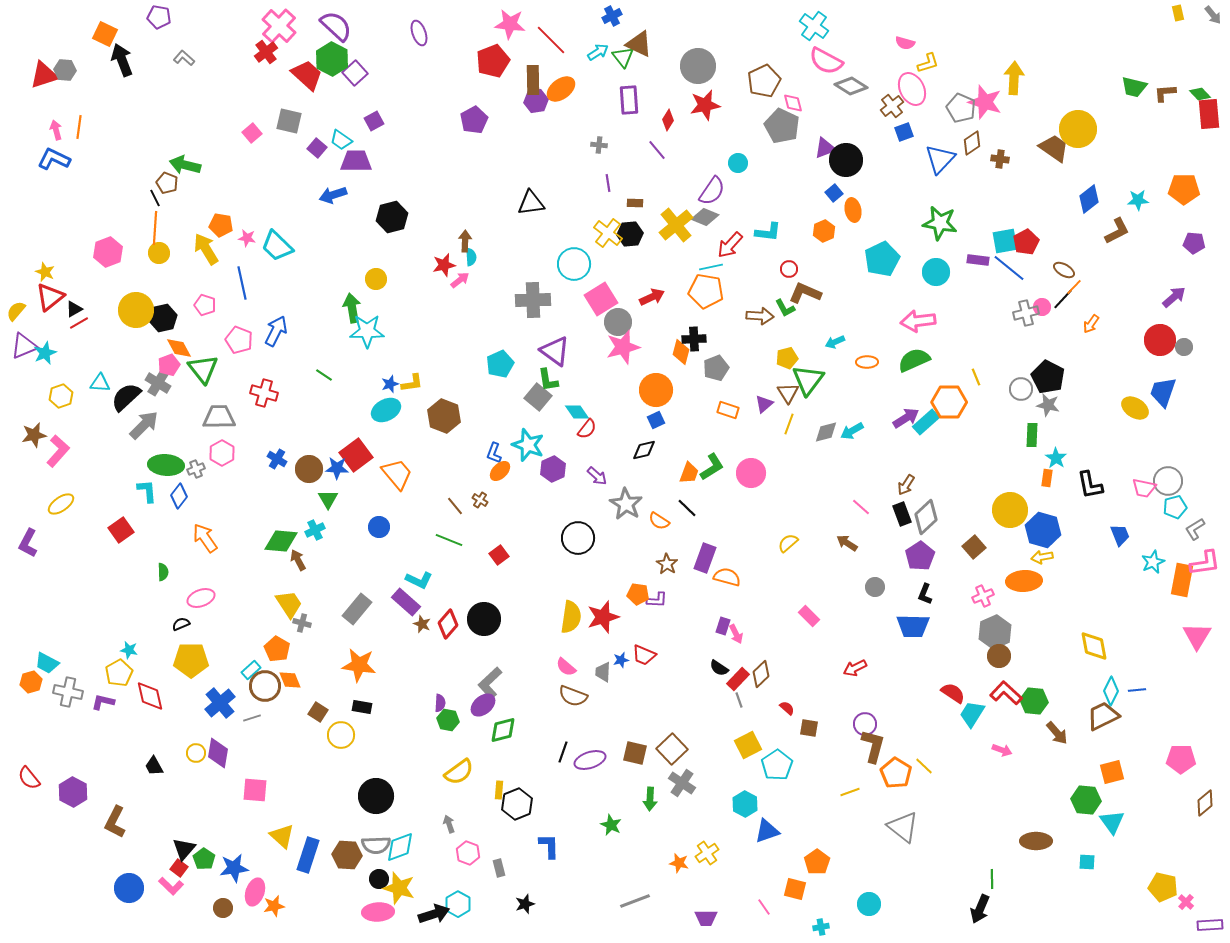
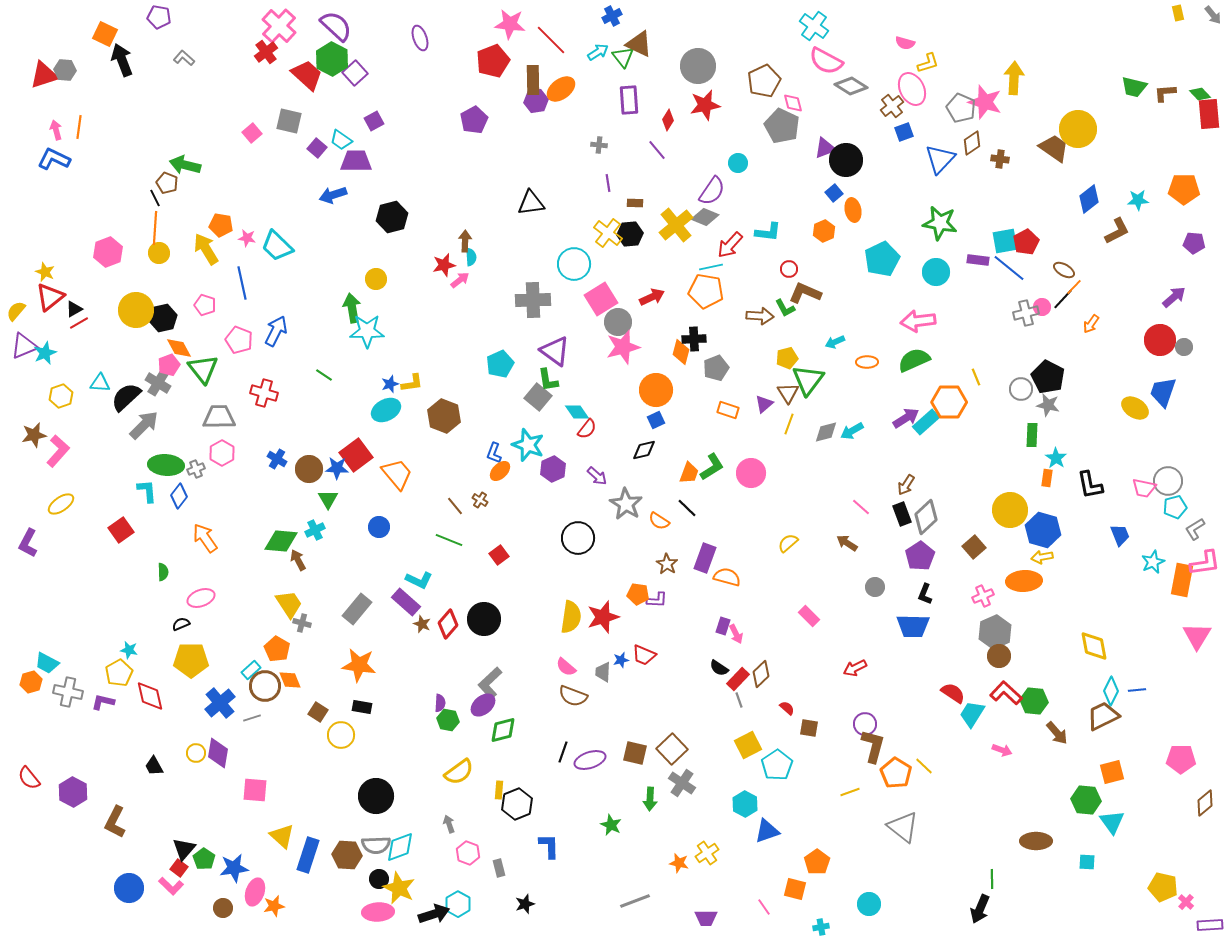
purple ellipse at (419, 33): moved 1 px right, 5 px down
yellow star at (399, 888): rotated 8 degrees clockwise
